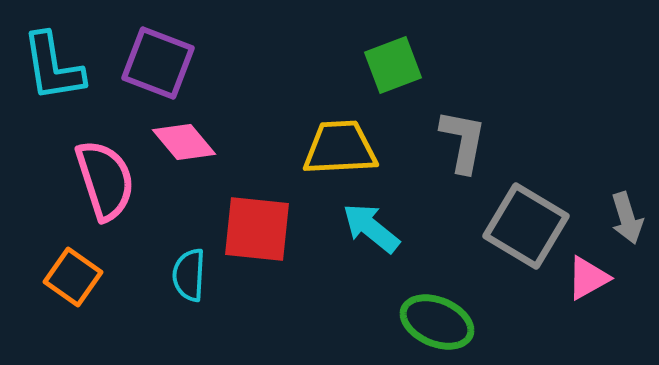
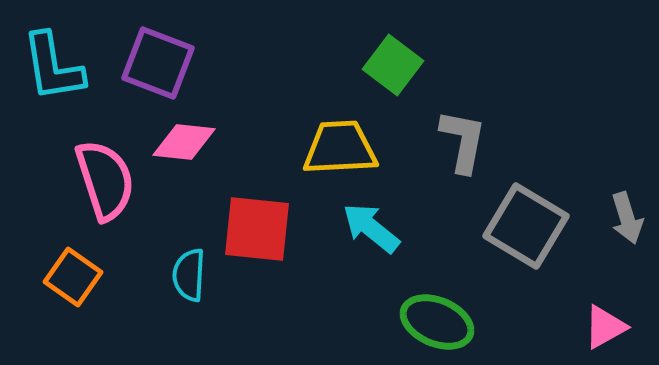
green square: rotated 32 degrees counterclockwise
pink diamond: rotated 44 degrees counterclockwise
pink triangle: moved 17 px right, 49 px down
